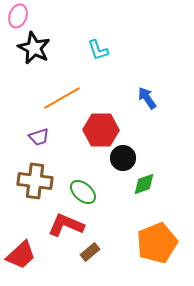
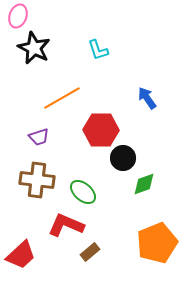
brown cross: moved 2 px right, 1 px up
